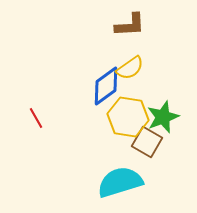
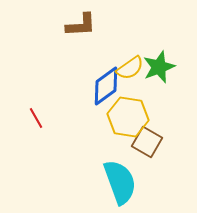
brown L-shape: moved 49 px left
green star: moved 4 px left, 50 px up
cyan semicircle: rotated 87 degrees clockwise
